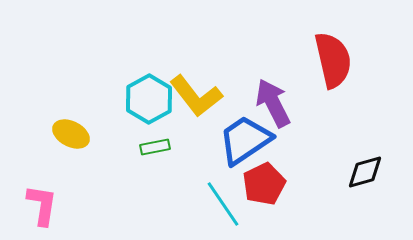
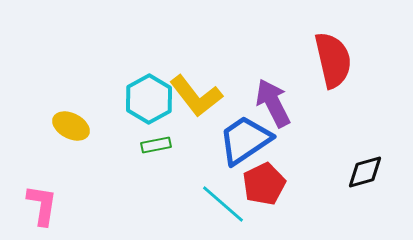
yellow ellipse: moved 8 px up
green rectangle: moved 1 px right, 2 px up
cyan line: rotated 15 degrees counterclockwise
